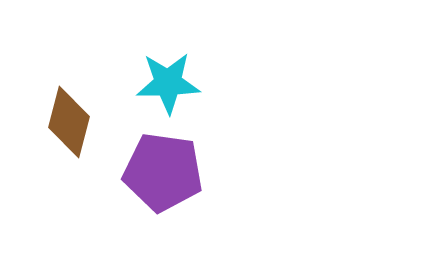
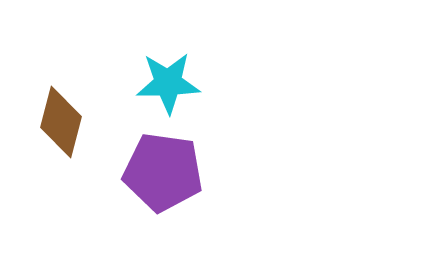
brown diamond: moved 8 px left
